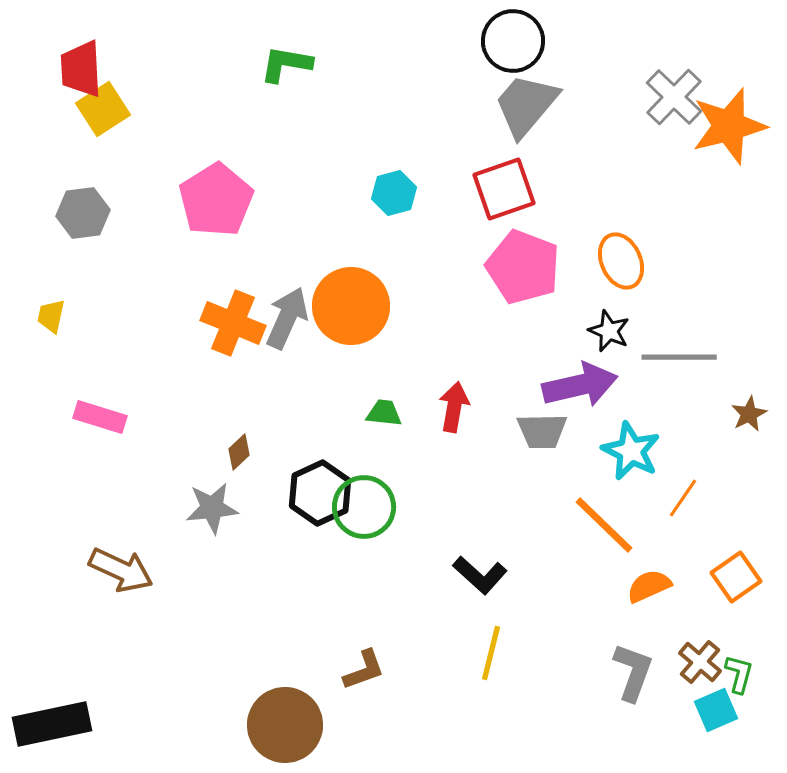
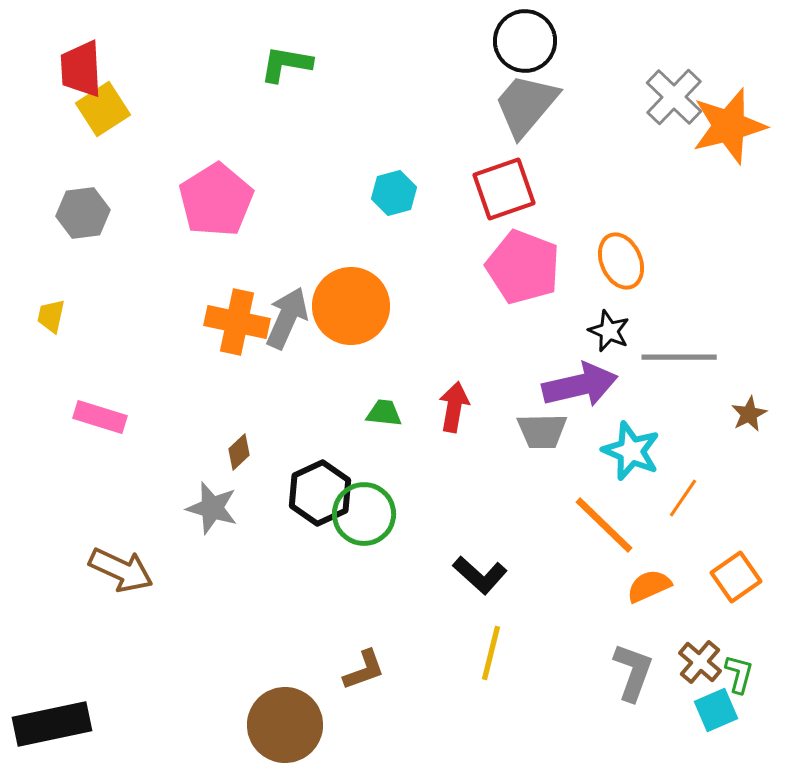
black circle at (513, 41): moved 12 px right
orange cross at (233, 323): moved 4 px right, 1 px up; rotated 10 degrees counterclockwise
cyan star at (631, 451): rotated 4 degrees counterclockwise
green circle at (364, 507): moved 7 px down
gray star at (212, 508): rotated 22 degrees clockwise
